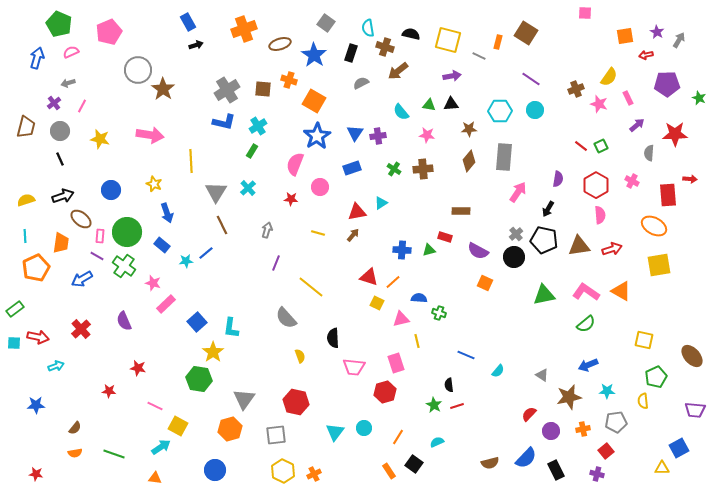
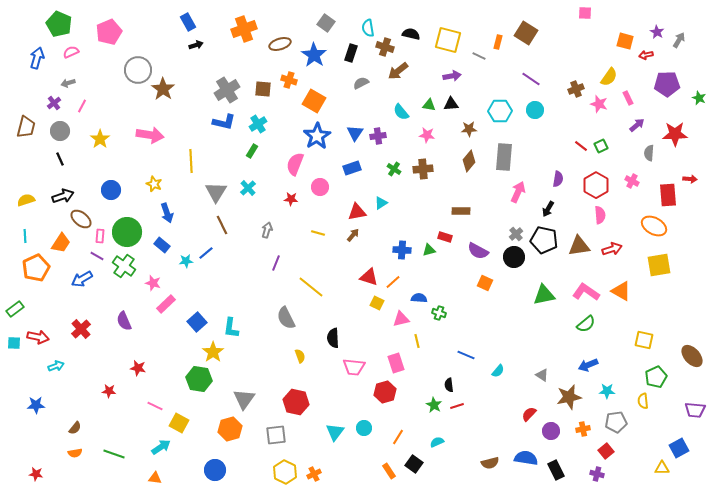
orange square at (625, 36): moved 5 px down; rotated 24 degrees clockwise
cyan cross at (258, 126): moved 2 px up
yellow star at (100, 139): rotated 24 degrees clockwise
pink arrow at (518, 192): rotated 10 degrees counterclockwise
orange trapezoid at (61, 243): rotated 25 degrees clockwise
gray semicircle at (286, 318): rotated 15 degrees clockwise
yellow square at (178, 426): moved 1 px right, 3 px up
blue semicircle at (526, 458): rotated 125 degrees counterclockwise
yellow hexagon at (283, 471): moved 2 px right, 1 px down
